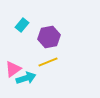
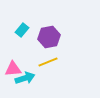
cyan rectangle: moved 5 px down
pink triangle: rotated 30 degrees clockwise
cyan arrow: moved 1 px left
